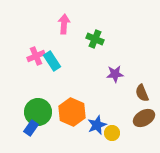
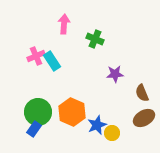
blue rectangle: moved 3 px right, 1 px down
